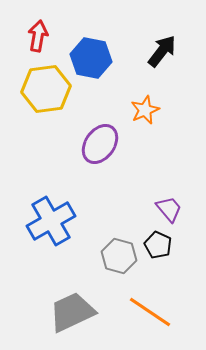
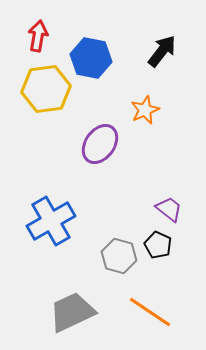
purple trapezoid: rotated 12 degrees counterclockwise
